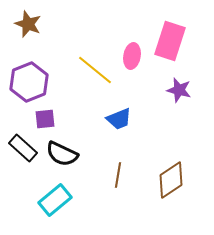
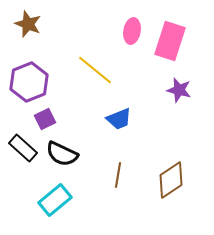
pink ellipse: moved 25 px up
purple square: rotated 20 degrees counterclockwise
